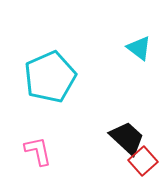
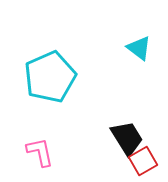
black trapezoid: rotated 15 degrees clockwise
pink L-shape: moved 2 px right, 1 px down
red square: rotated 12 degrees clockwise
